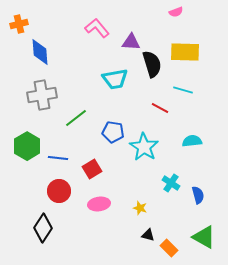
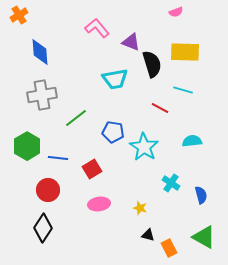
orange cross: moved 9 px up; rotated 18 degrees counterclockwise
purple triangle: rotated 18 degrees clockwise
red circle: moved 11 px left, 1 px up
blue semicircle: moved 3 px right
orange rectangle: rotated 18 degrees clockwise
